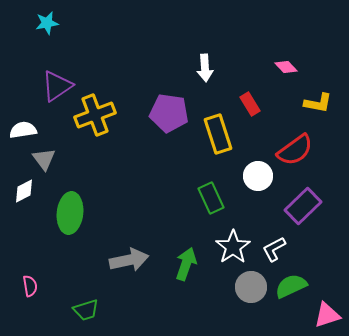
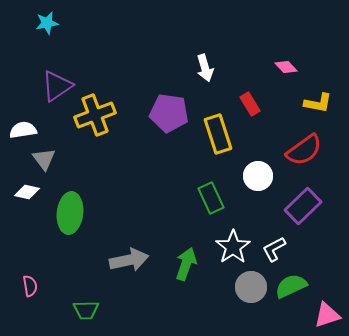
white arrow: rotated 12 degrees counterclockwise
red semicircle: moved 9 px right
white diamond: moved 3 px right, 1 px down; rotated 40 degrees clockwise
green trapezoid: rotated 16 degrees clockwise
